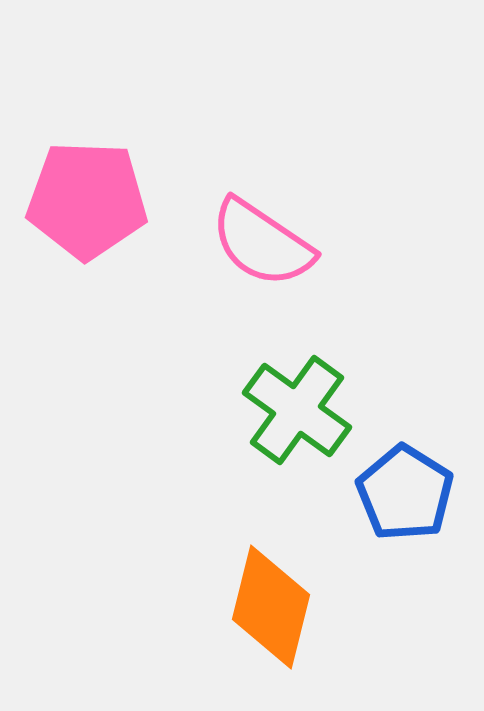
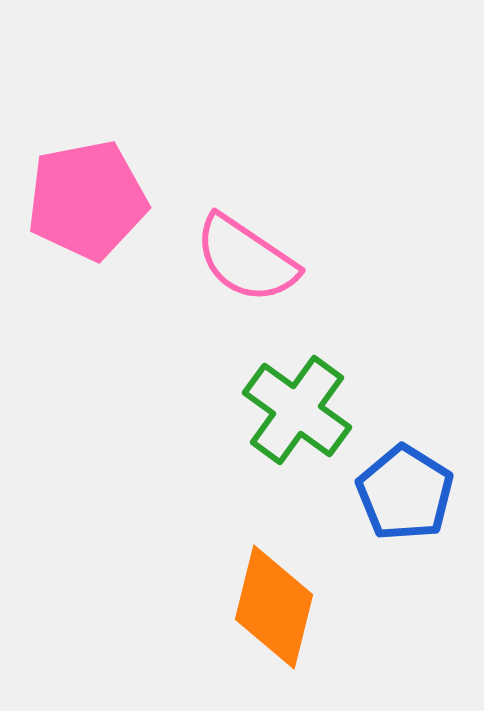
pink pentagon: rotated 13 degrees counterclockwise
pink semicircle: moved 16 px left, 16 px down
orange diamond: moved 3 px right
